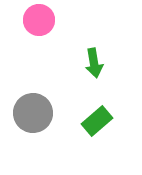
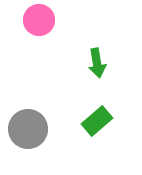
green arrow: moved 3 px right
gray circle: moved 5 px left, 16 px down
